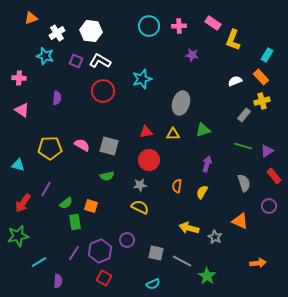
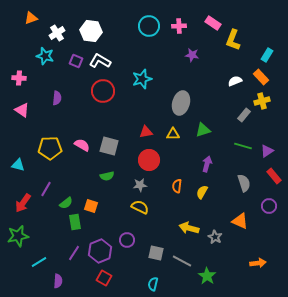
cyan semicircle at (153, 284): rotated 128 degrees clockwise
